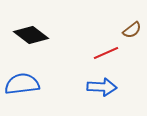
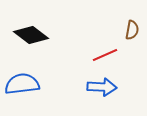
brown semicircle: rotated 42 degrees counterclockwise
red line: moved 1 px left, 2 px down
